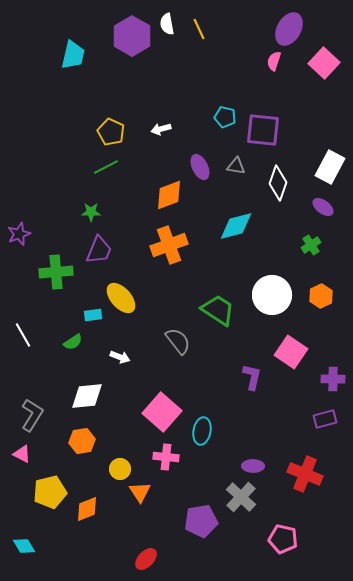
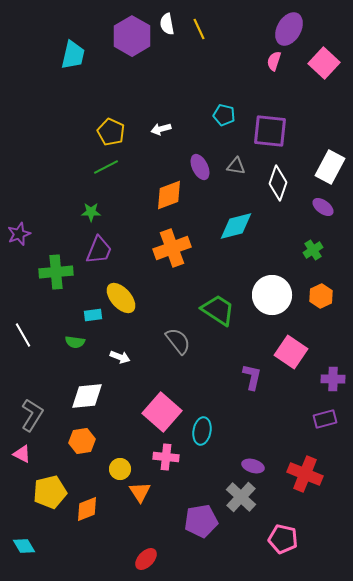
cyan pentagon at (225, 117): moved 1 px left, 2 px up
purple square at (263, 130): moved 7 px right, 1 px down
orange cross at (169, 245): moved 3 px right, 3 px down
green cross at (311, 245): moved 2 px right, 5 px down
green semicircle at (73, 342): moved 2 px right; rotated 42 degrees clockwise
purple ellipse at (253, 466): rotated 15 degrees clockwise
